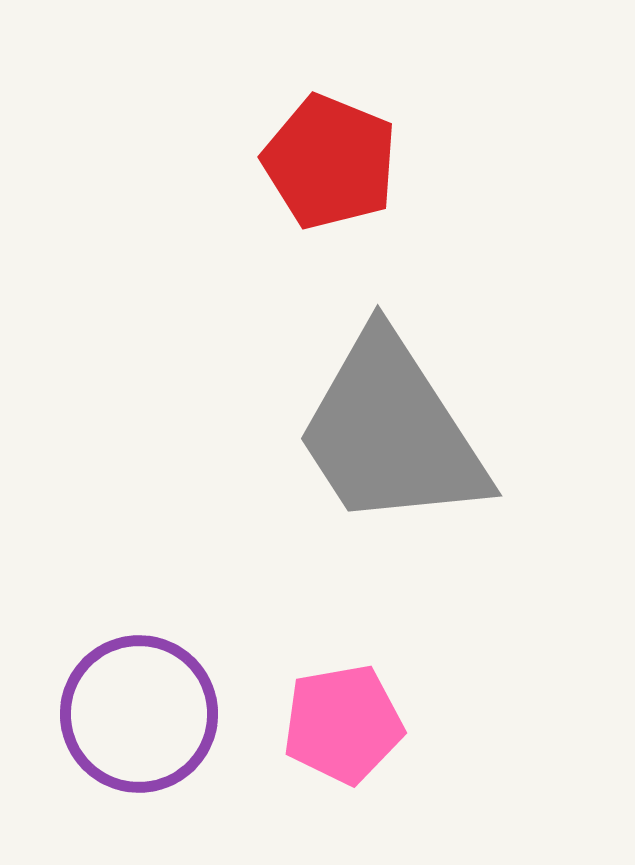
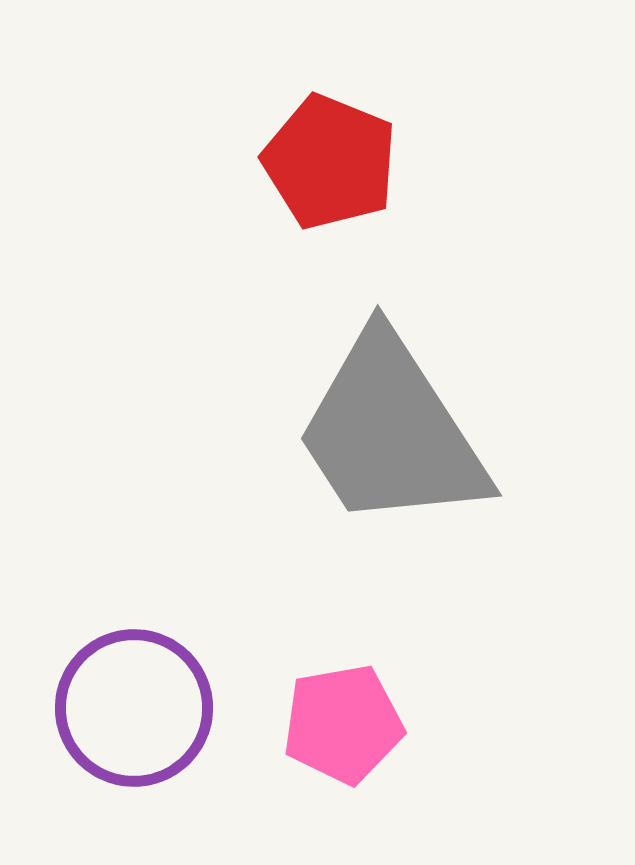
purple circle: moved 5 px left, 6 px up
